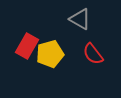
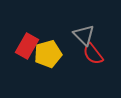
gray triangle: moved 4 px right, 16 px down; rotated 15 degrees clockwise
yellow pentagon: moved 2 px left
